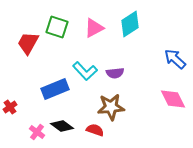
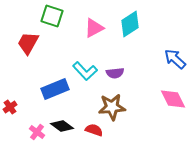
green square: moved 5 px left, 11 px up
brown star: moved 1 px right
red semicircle: moved 1 px left
